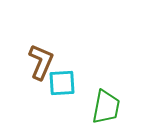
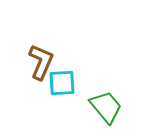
green trapezoid: rotated 51 degrees counterclockwise
